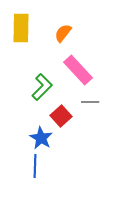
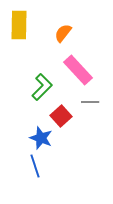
yellow rectangle: moved 2 px left, 3 px up
blue star: rotated 10 degrees counterclockwise
blue line: rotated 20 degrees counterclockwise
